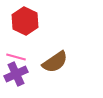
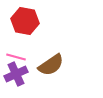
red hexagon: rotated 16 degrees counterclockwise
brown semicircle: moved 4 px left, 3 px down
